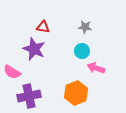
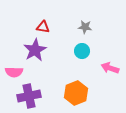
purple star: moved 1 px right, 1 px down; rotated 20 degrees clockwise
pink arrow: moved 14 px right
pink semicircle: moved 2 px right; rotated 30 degrees counterclockwise
